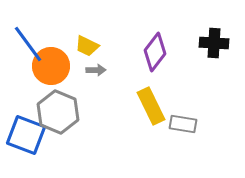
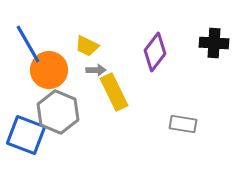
blue line: rotated 6 degrees clockwise
orange circle: moved 2 px left, 4 px down
yellow rectangle: moved 37 px left, 14 px up
